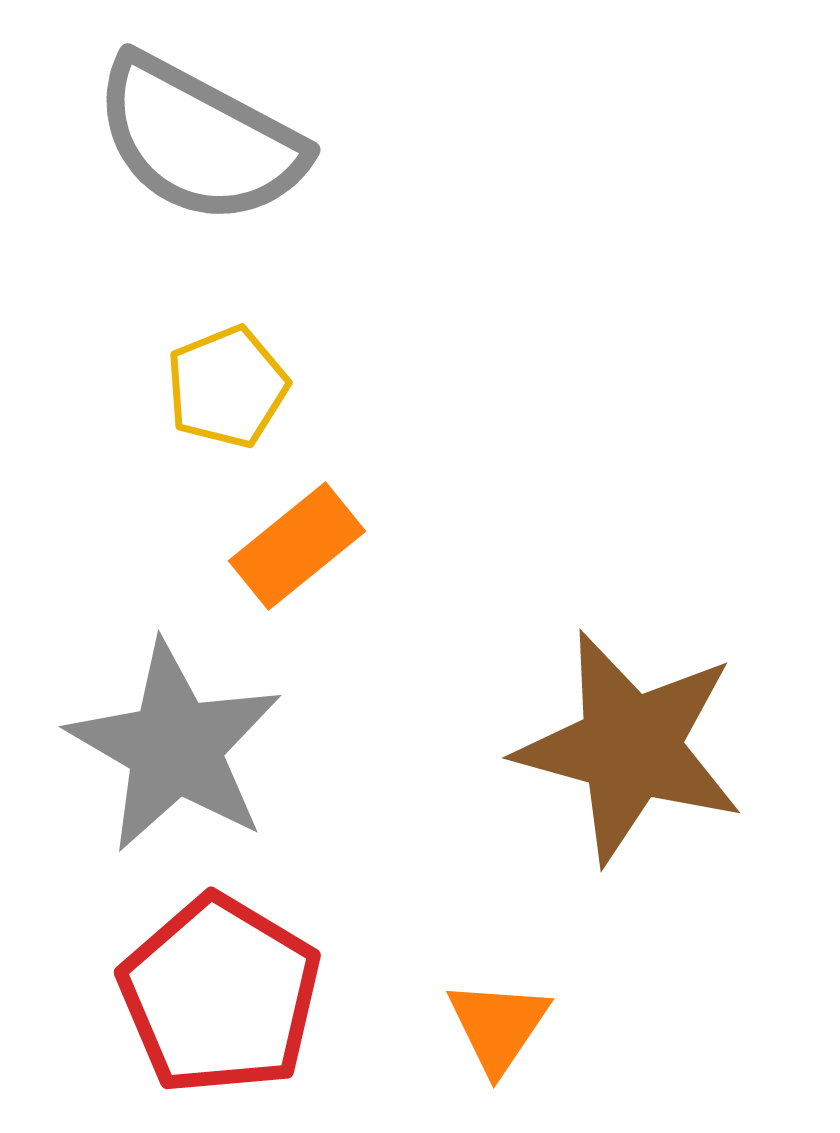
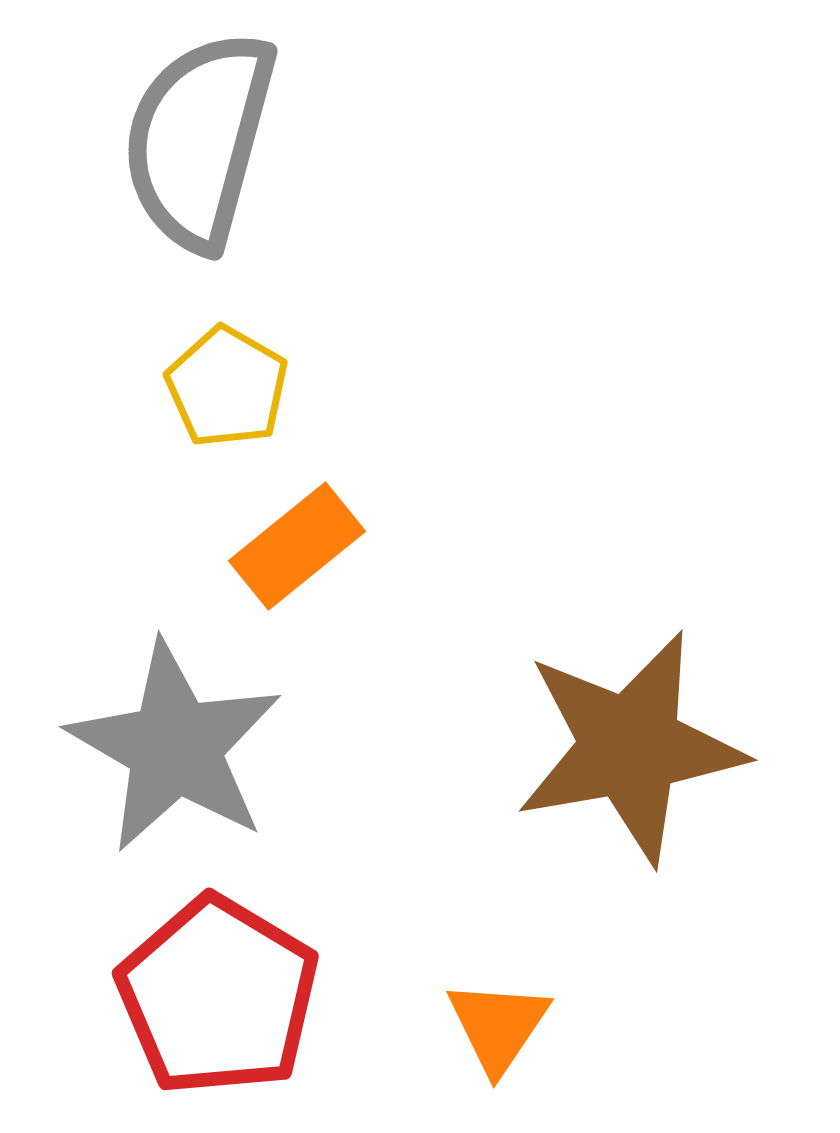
gray semicircle: rotated 77 degrees clockwise
yellow pentagon: rotated 20 degrees counterclockwise
brown star: rotated 25 degrees counterclockwise
red pentagon: moved 2 px left, 1 px down
